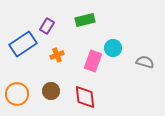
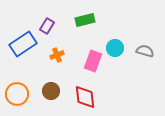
cyan circle: moved 2 px right
gray semicircle: moved 11 px up
